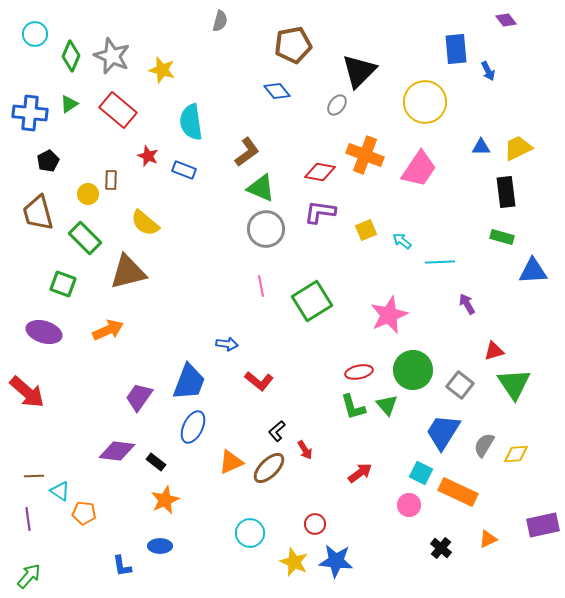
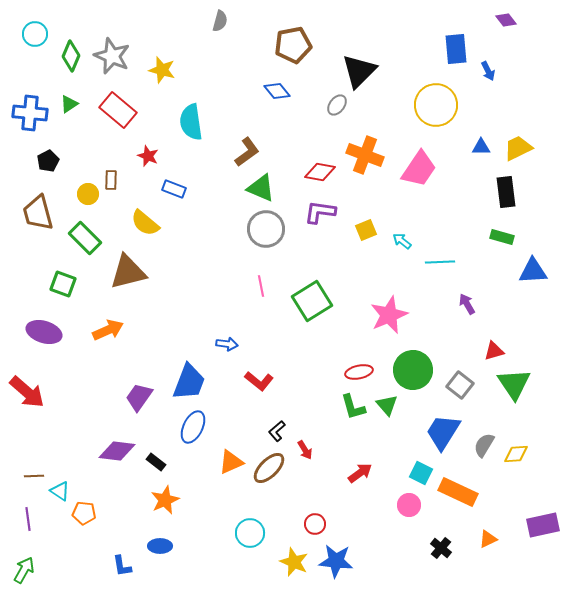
yellow circle at (425, 102): moved 11 px right, 3 px down
blue rectangle at (184, 170): moved 10 px left, 19 px down
green arrow at (29, 576): moved 5 px left, 6 px up; rotated 12 degrees counterclockwise
